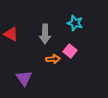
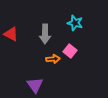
purple triangle: moved 11 px right, 7 px down
